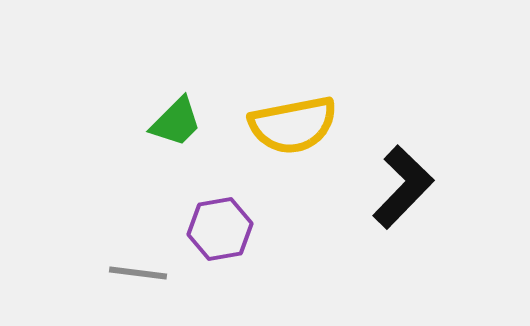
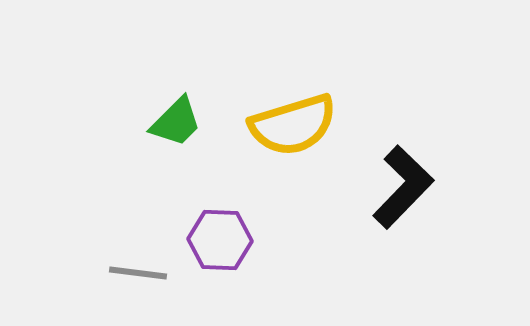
yellow semicircle: rotated 6 degrees counterclockwise
purple hexagon: moved 11 px down; rotated 12 degrees clockwise
